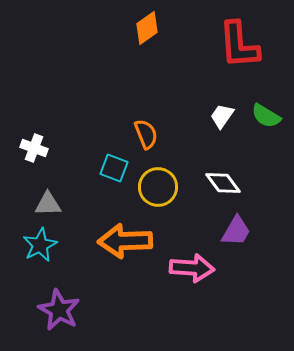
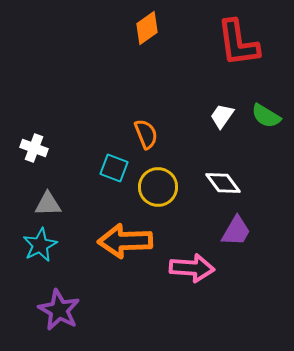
red L-shape: moved 1 px left, 2 px up; rotated 4 degrees counterclockwise
